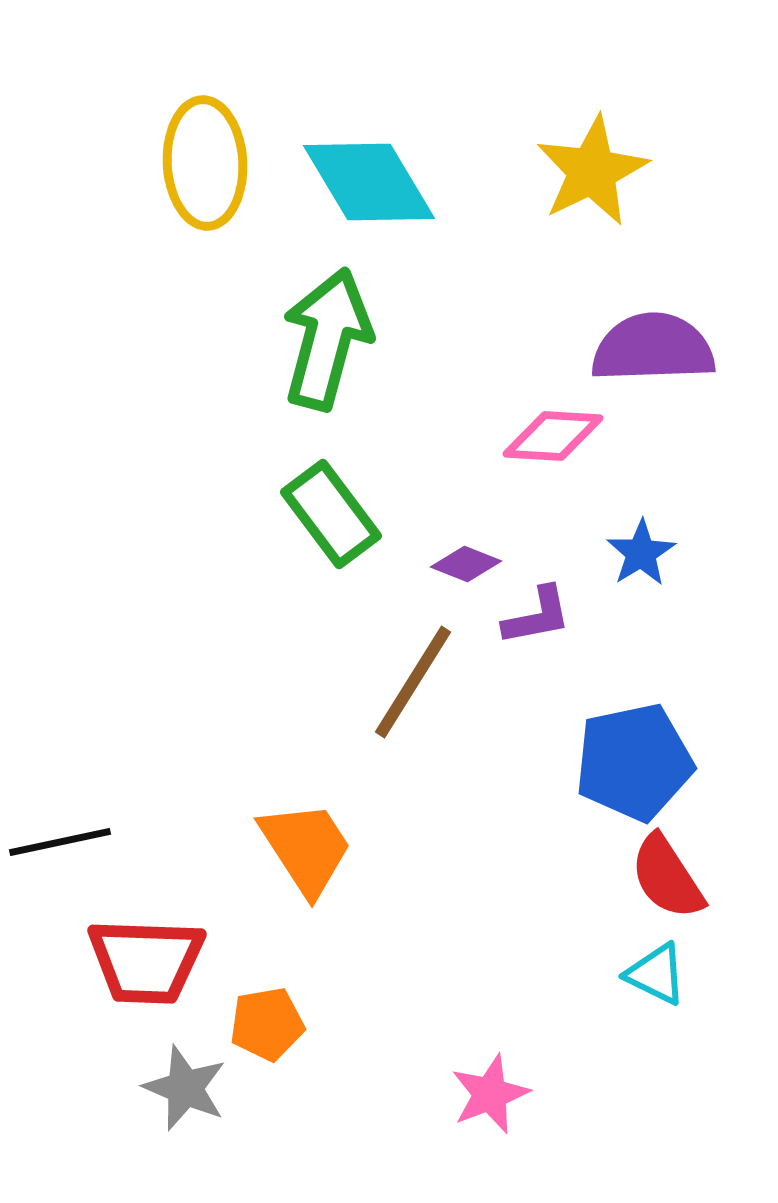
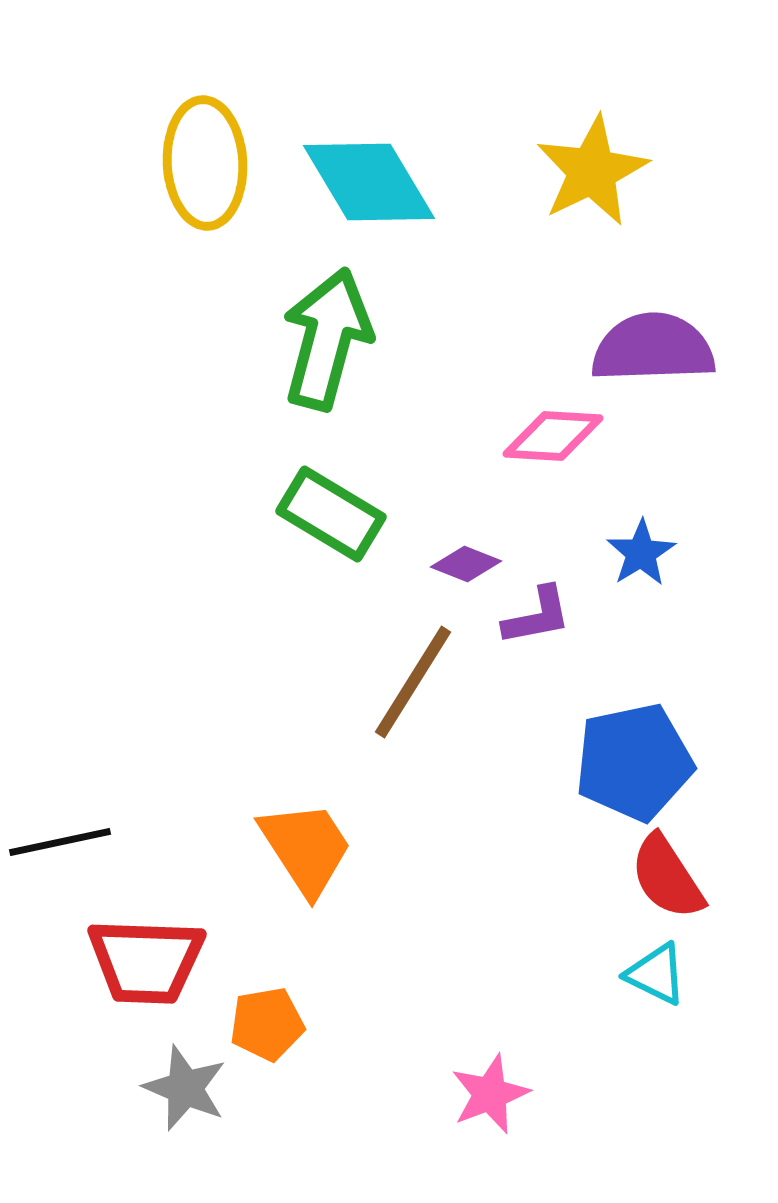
green rectangle: rotated 22 degrees counterclockwise
